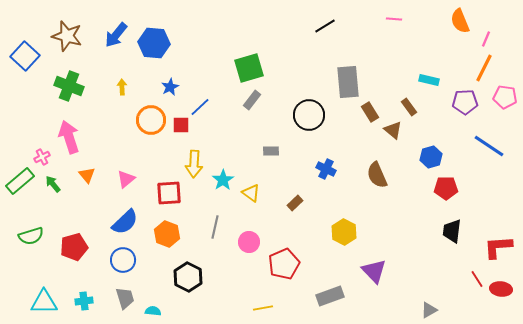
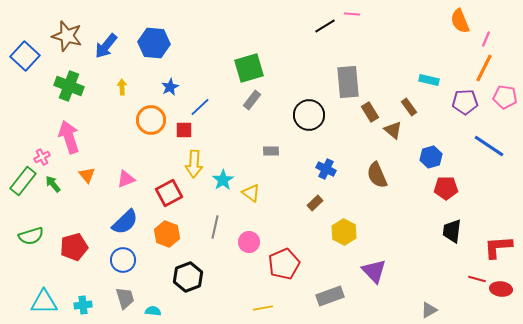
pink line at (394, 19): moved 42 px left, 5 px up
blue arrow at (116, 35): moved 10 px left, 11 px down
red square at (181, 125): moved 3 px right, 5 px down
pink triangle at (126, 179): rotated 18 degrees clockwise
green rectangle at (20, 181): moved 3 px right; rotated 12 degrees counterclockwise
red square at (169, 193): rotated 24 degrees counterclockwise
brown rectangle at (295, 203): moved 20 px right
black hexagon at (188, 277): rotated 12 degrees clockwise
red line at (477, 279): rotated 42 degrees counterclockwise
cyan cross at (84, 301): moved 1 px left, 4 px down
